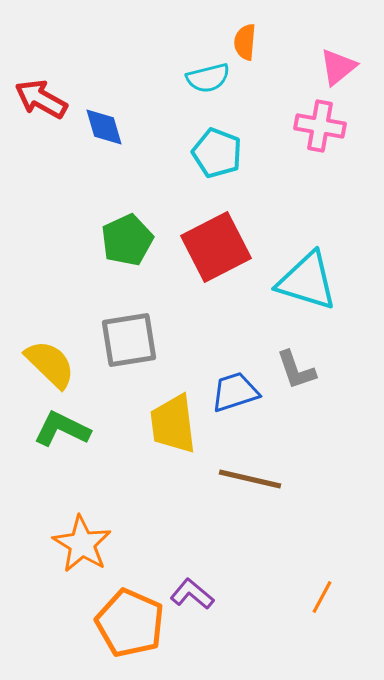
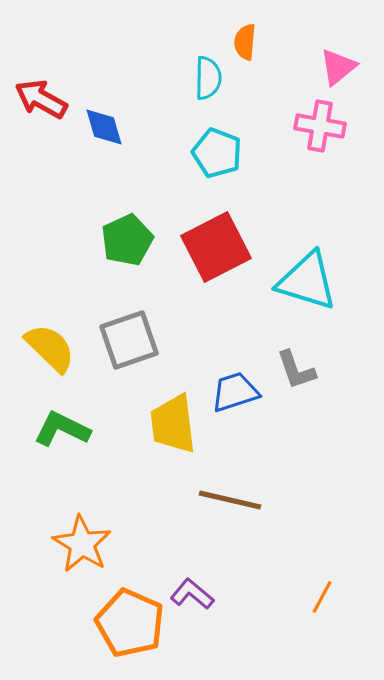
cyan semicircle: rotated 75 degrees counterclockwise
gray square: rotated 10 degrees counterclockwise
yellow semicircle: moved 16 px up
brown line: moved 20 px left, 21 px down
